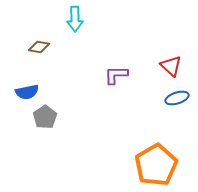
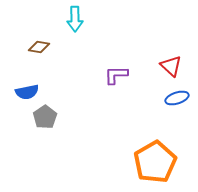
orange pentagon: moved 1 px left, 3 px up
